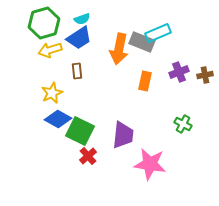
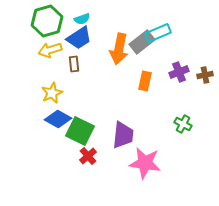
green hexagon: moved 3 px right, 2 px up
gray rectangle: rotated 60 degrees counterclockwise
brown rectangle: moved 3 px left, 7 px up
pink star: moved 5 px left, 1 px up
